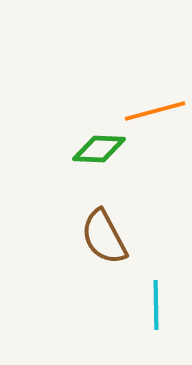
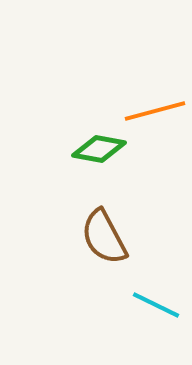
green diamond: rotated 8 degrees clockwise
cyan line: rotated 63 degrees counterclockwise
